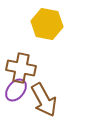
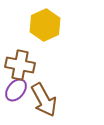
yellow hexagon: moved 2 px left, 1 px down; rotated 24 degrees clockwise
brown cross: moved 1 px left, 3 px up
